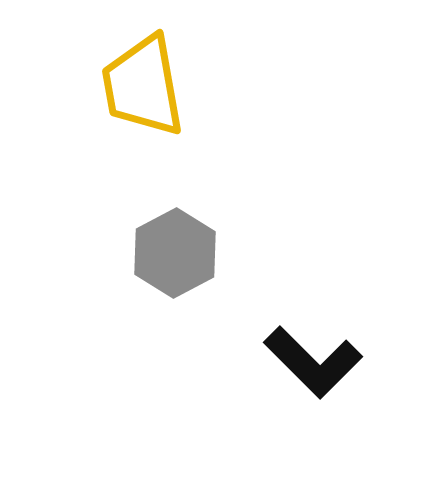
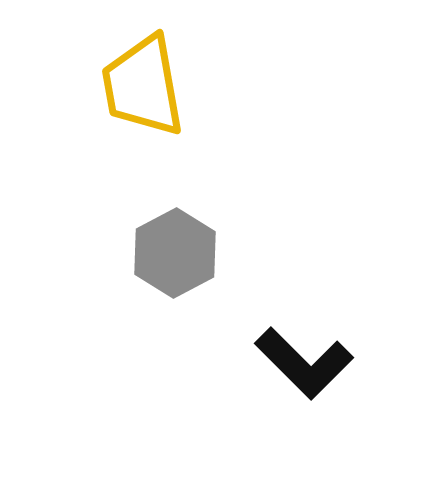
black L-shape: moved 9 px left, 1 px down
